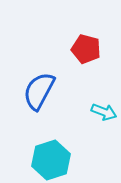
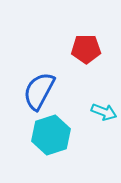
red pentagon: rotated 16 degrees counterclockwise
cyan hexagon: moved 25 px up
